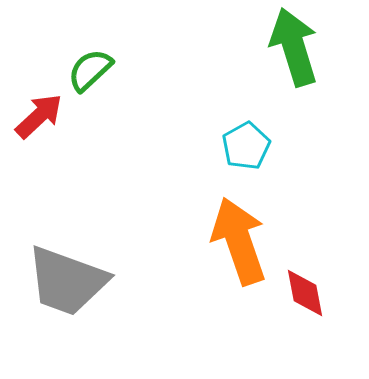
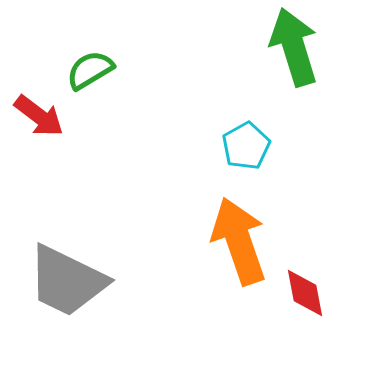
green semicircle: rotated 12 degrees clockwise
red arrow: rotated 80 degrees clockwise
gray trapezoid: rotated 6 degrees clockwise
